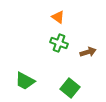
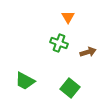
orange triangle: moved 10 px right; rotated 24 degrees clockwise
